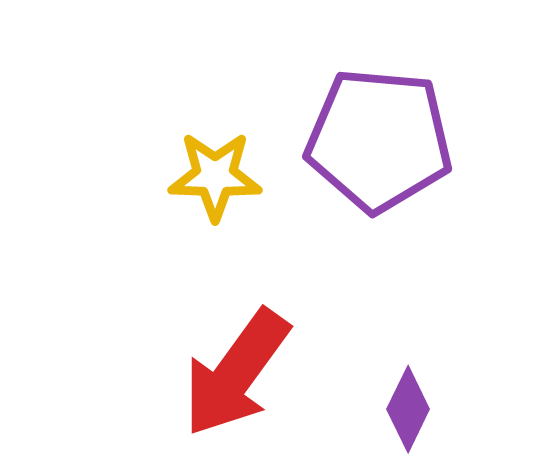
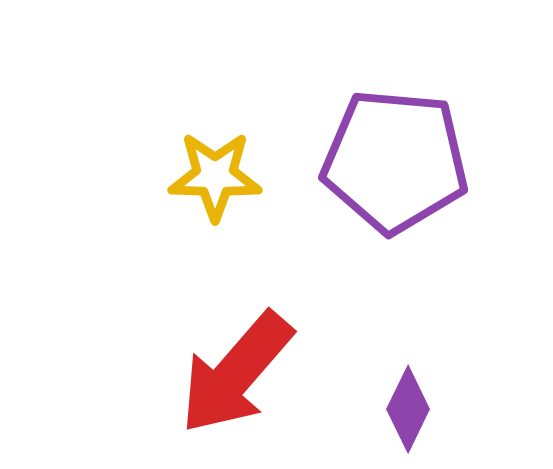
purple pentagon: moved 16 px right, 21 px down
red arrow: rotated 5 degrees clockwise
